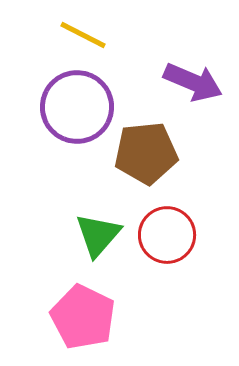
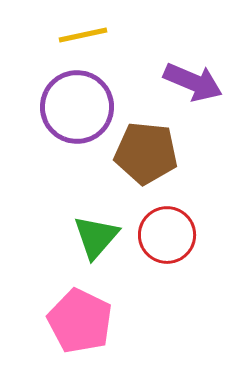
yellow line: rotated 39 degrees counterclockwise
brown pentagon: rotated 12 degrees clockwise
green triangle: moved 2 px left, 2 px down
pink pentagon: moved 3 px left, 4 px down
